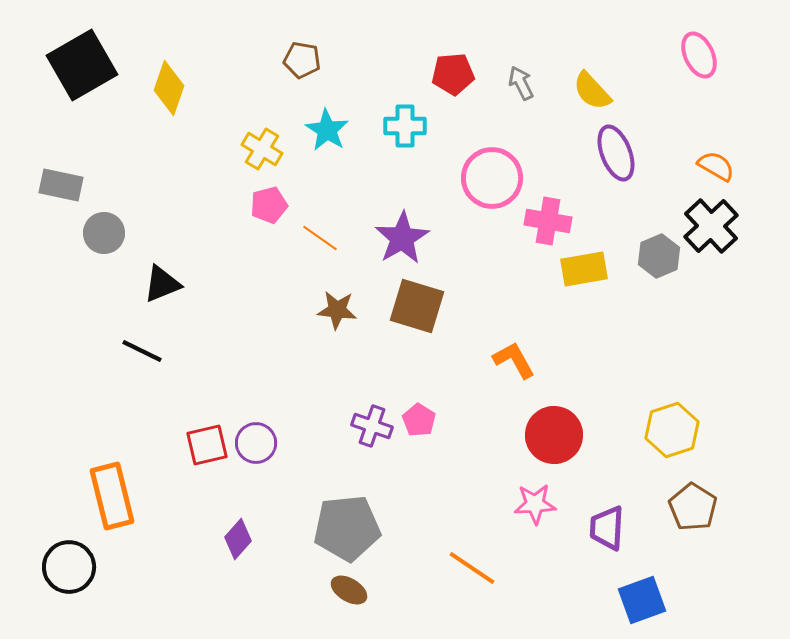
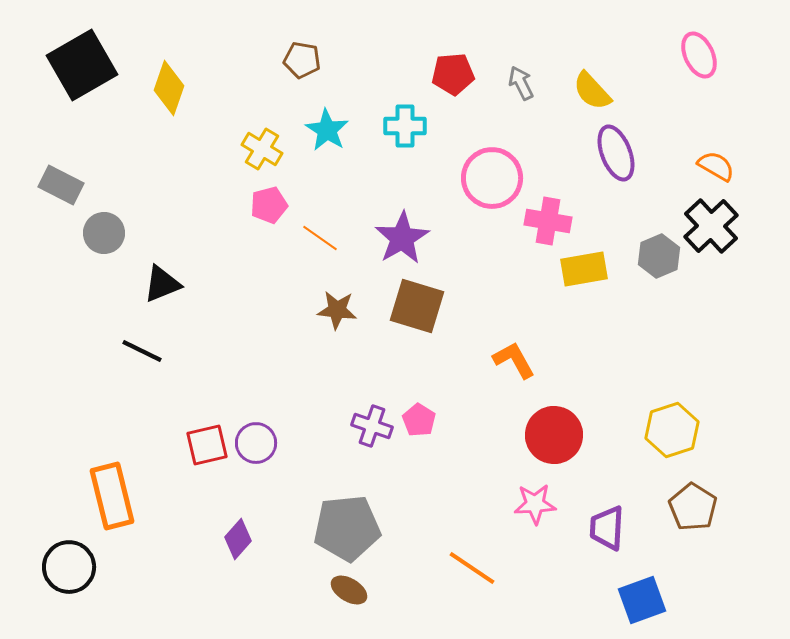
gray rectangle at (61, 185): rotated 15 degrees clockwise
